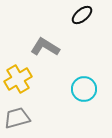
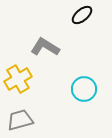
gray trapezoid: moved 3 px right, 2 px down
